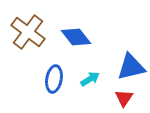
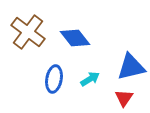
blue diamond: moved 1 px left, 1 px down
